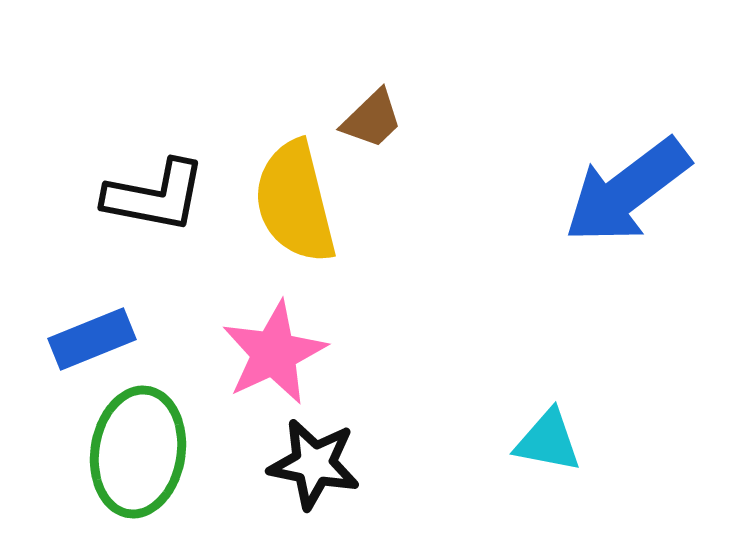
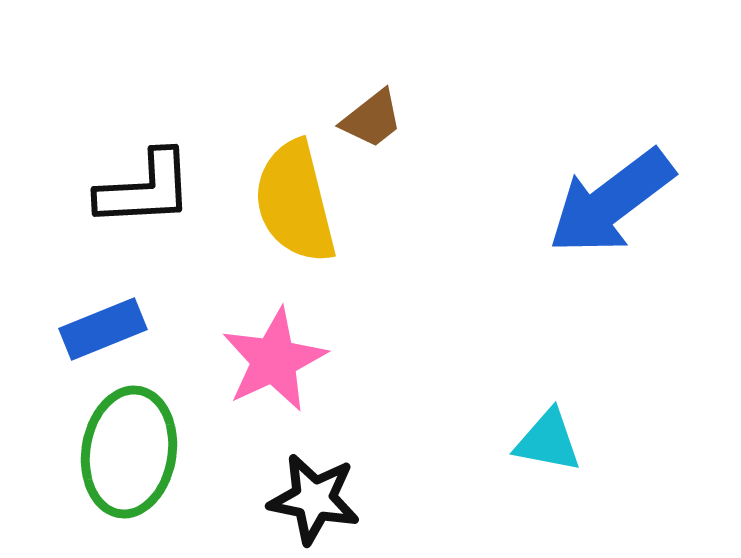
brown trapezoid: rotated 6 degrees clockwise
blue arrow: moved 16 px left, 11 px down
black L-shape: moved 10 px left, 7 px up; rotated 14 degrees counterclockwise
blue rectangle: moved 11 px right, 10 px up
pink star: moved 7 px down
green ellipse: moved 9 px left
black star: moved 35 px down
